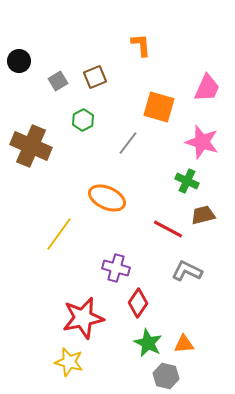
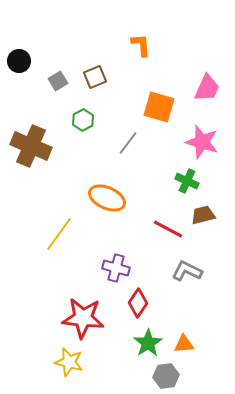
red star: rotated 18 degrees clockwise
green star: rotated 12 degrees clockwise
gray hexagon: rotated 20 degrees counterclockwise
